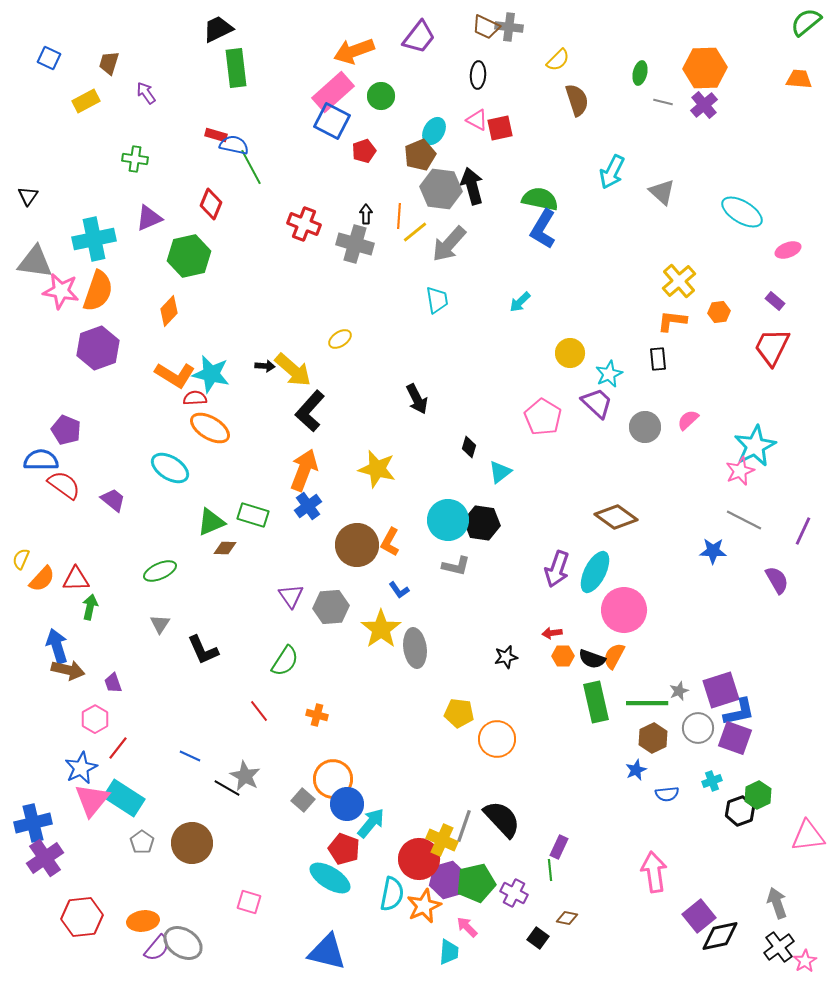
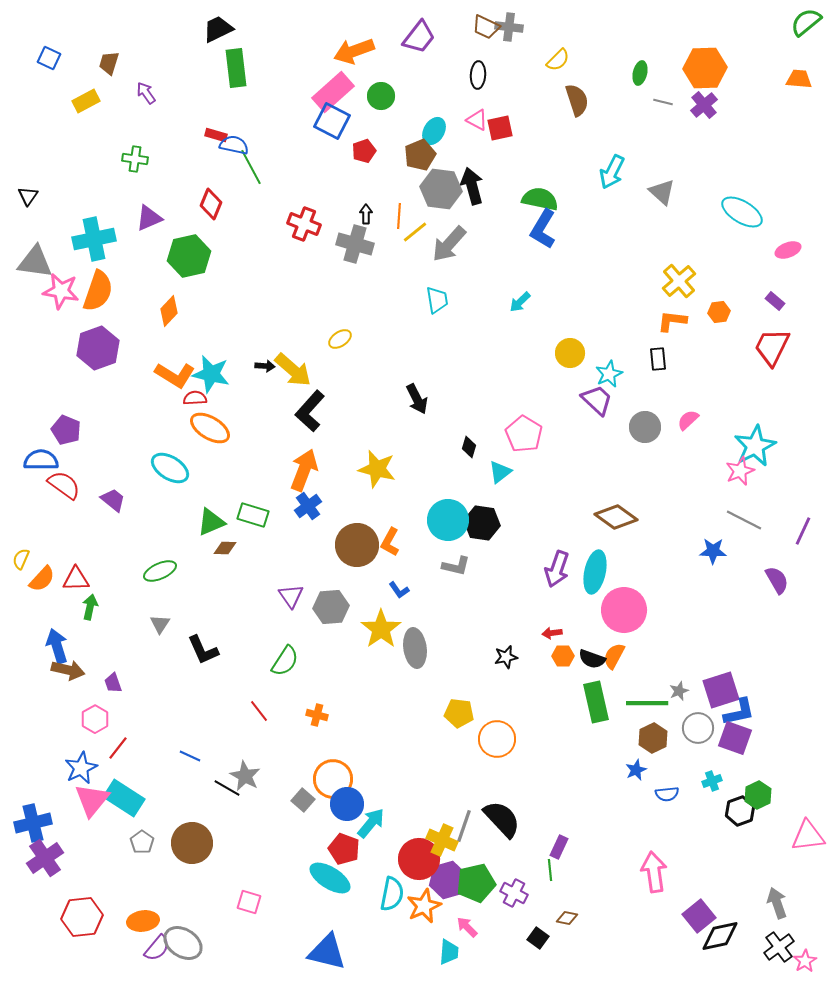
purple trapezoid at (597, 403): moved 3 px up
pink pentagon at (543, 417): moved 19 px left, 17 px down
cyan ellipse at (595, 572): rotated 15 degrees counterclockwise
